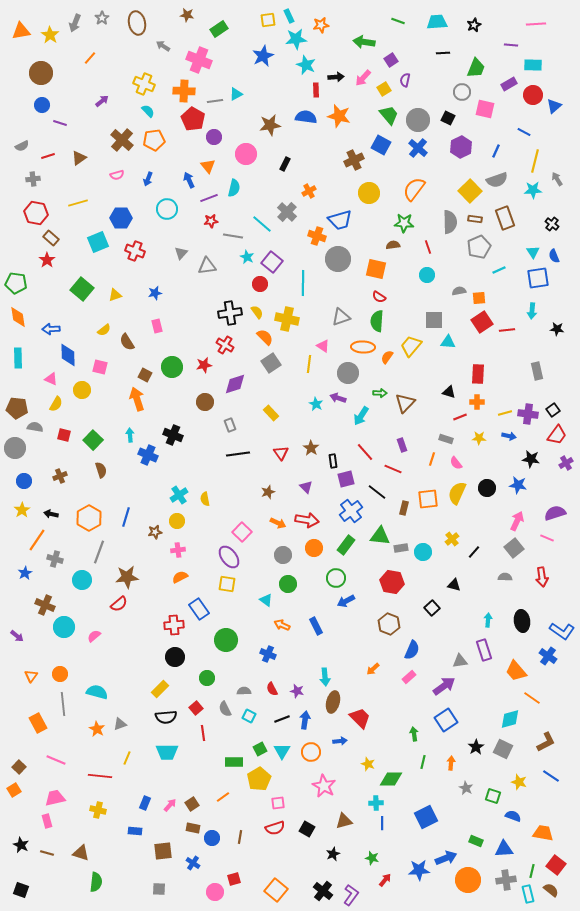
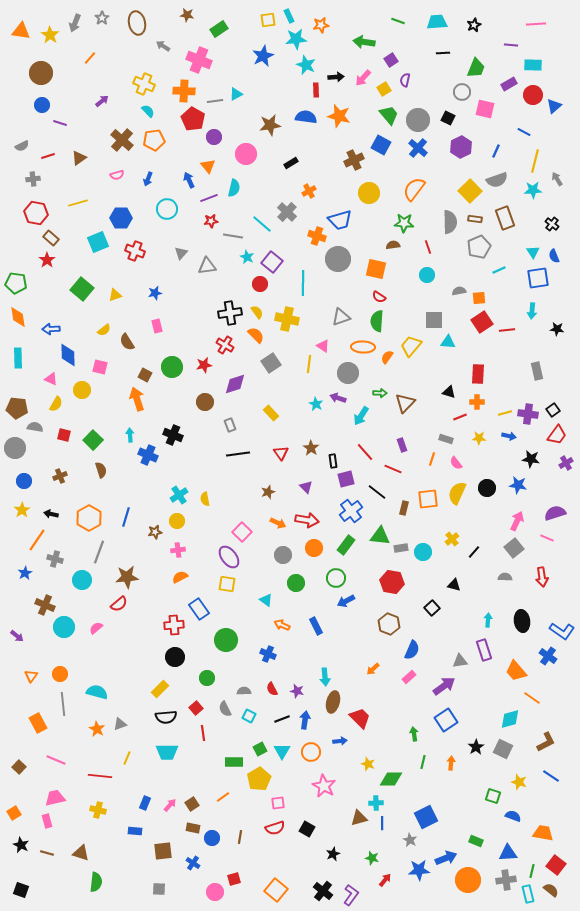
orange triangle at (21, 31): rotated 18 degrees clockwise
black rectangle at (285, 164): moved 6 px right, 1 px up; rotated 32 degrees clockwise
orange semicircle at (265, 337): moved 9 px left, 2 px up
green circle at (288, 584): moved 8 px right, 1 px up
pink semicircle at (94, 636): moved 2 px right, 8 px up
gray star at (466, 788): moved 56 px left, 52 px down
orange square at (14, 790): moved 23 px down
brown triangle at (344, 821): moved 15 px right, 3 px up
blue triangle at (504, 849): moved 4 px right, 4 px down
